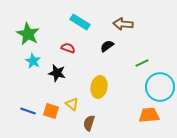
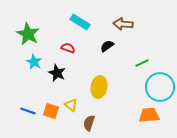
cyan star: moved 1 px right, 1 px down
black star: rotated 12 degrees clockwise
yellow triangle: moved 1 px left, 1 px down
